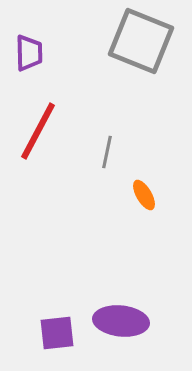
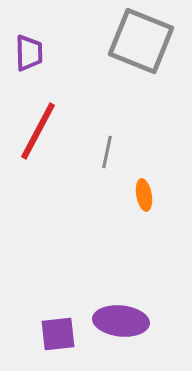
orange ellipse: rotated 20 degrees clockwise
purple square: moved 1 px right, 1 px down
